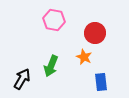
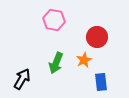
red circle: moved 2 px right, 4 px down
orange star: moved 3 px down; rotated 21 degrees clockwise
green arrow: moved 5 px right, 3 px up
